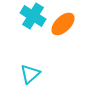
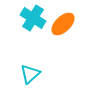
cyan cross: moved 2 px down
